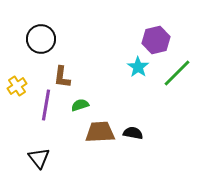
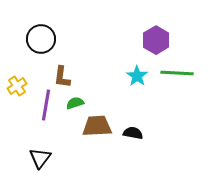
purple hexagon: rotated 16 degrees counterclockwise
cyan star: moved 1 px left, 9 px down
green line: rotated 48 degrees clockwise
green semicircle: moved 5 px left, 2 px up
brown trapezoid: moved 3 px left, 6 px up
black triangle: moved 1 px right; rotated 15 degrees clockwise
